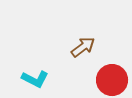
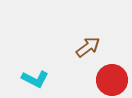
brown arrow: moved 5 px right
